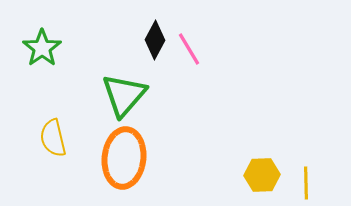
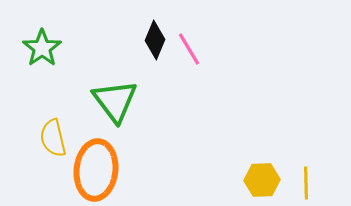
black diamond: rotated 6 degrees counterclockwise
green triangle: moved 9 px left, 6 px down; rotated 18 degrees counterclockwise
orange ellipse: moved 28 px left, 12 px down
yellow hexagon: moved 5 px down
